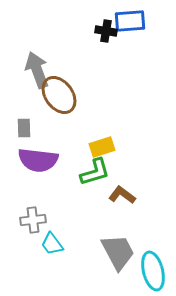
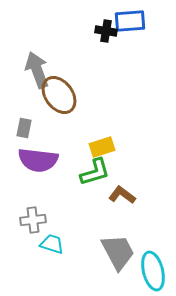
gray rectangle: rotated 12 degrees clockwise
cyan trapezoid: rotated 145 degrees clockwise
